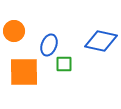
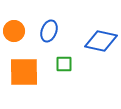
blue ellipse: moved 14 px up
